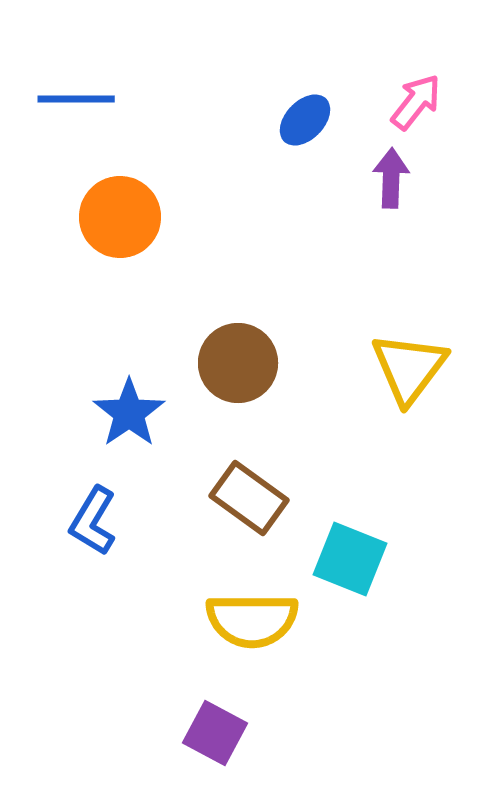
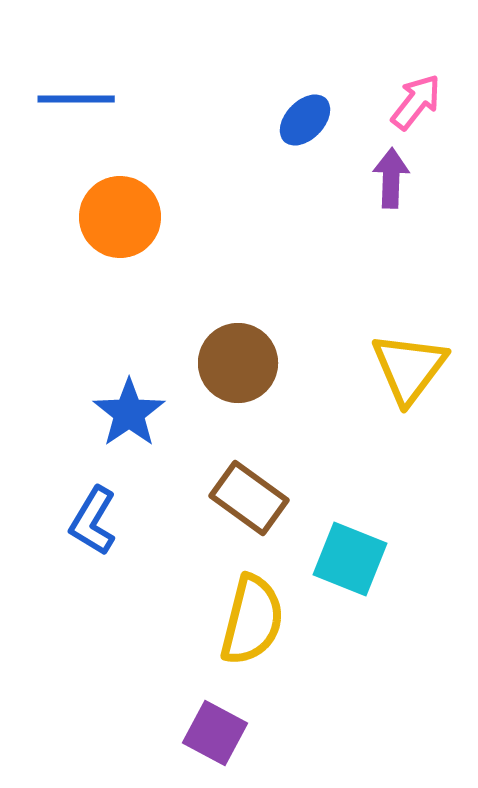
yellow semicircle: rotated 76 degrees counterclockwise
